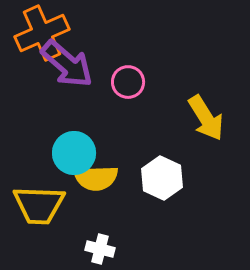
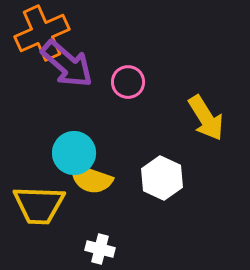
yellow semicircle: moved 5 px left, 1 px down; rotated 21 degrees clockwise
